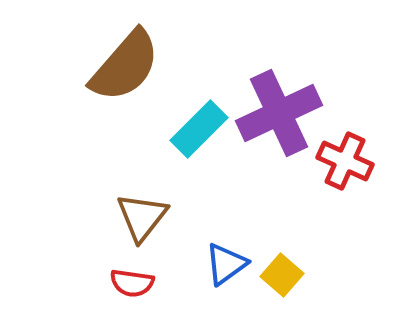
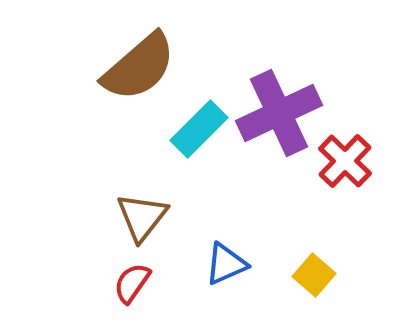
brown semicircle: moved 14 px right, 1 px down; rotated 8 degrees clockwise
red cross: rotated 20 degrees clockwise
blue triangle: rotated 12 degrees clockwise
yellow square: moved 32 px right
red semicircle: rotated 117 degrees clockwise
